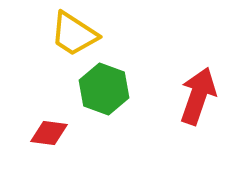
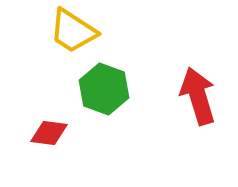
yellow trapezoid: moved 1 px left, 3 px up
red arrow: rotated 36 degrees counterclockwise
